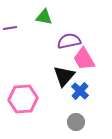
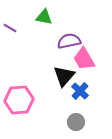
purple line: rotated 40 degrees clockwise
pink hexagon: moved 4 px left, 1 px down
